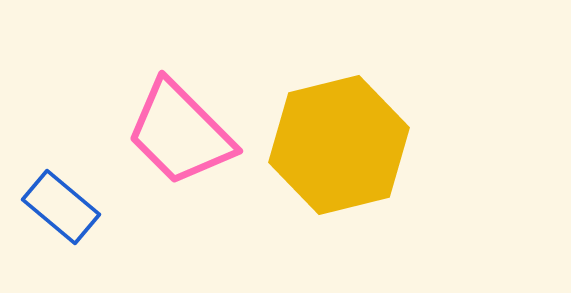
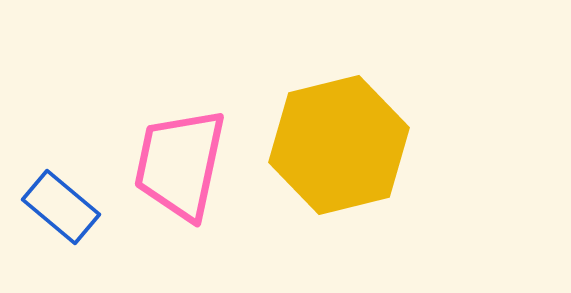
pink trapezoid: moved 31 px down; rotated 57 degrees clockwise
